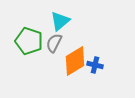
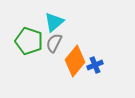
cyan triangle: moved 6 px left, 1 px down
orange diamond: rotated 20 degrees counterclockwise
blue cross: rotated 35 degrees counterclockwise
